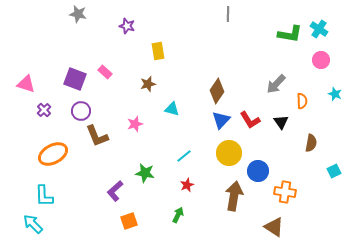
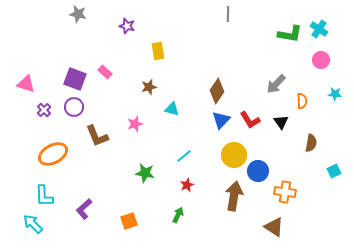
brown star: moved 1 px right, 3 px down
cyan star: rotated 16 degrees counterclockwise
purple circle: moved 7 px left, 4 px up
yellow circle: moved 5 px right, 2 px down
purple L-shape: moved 31 px left, 18 px down
